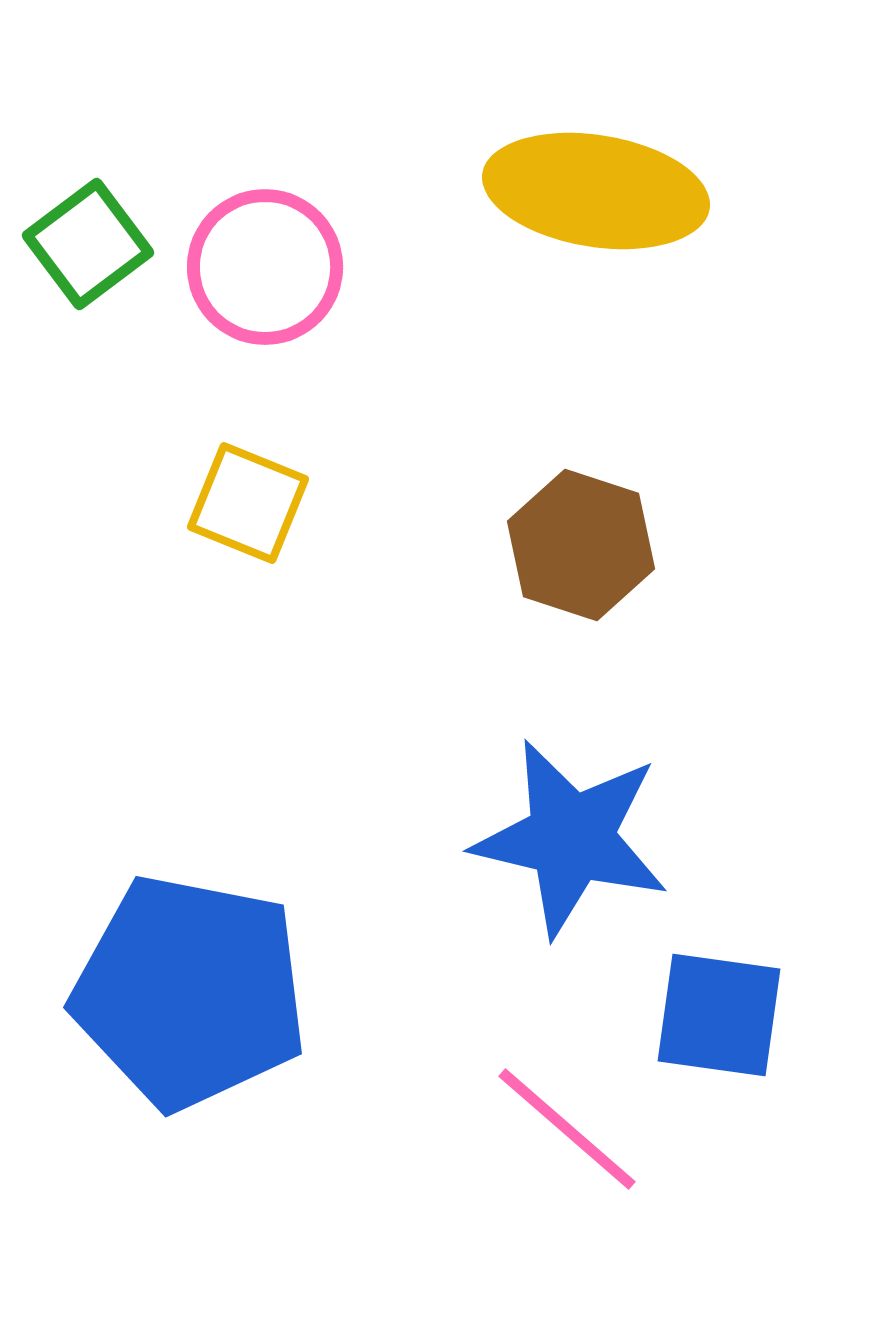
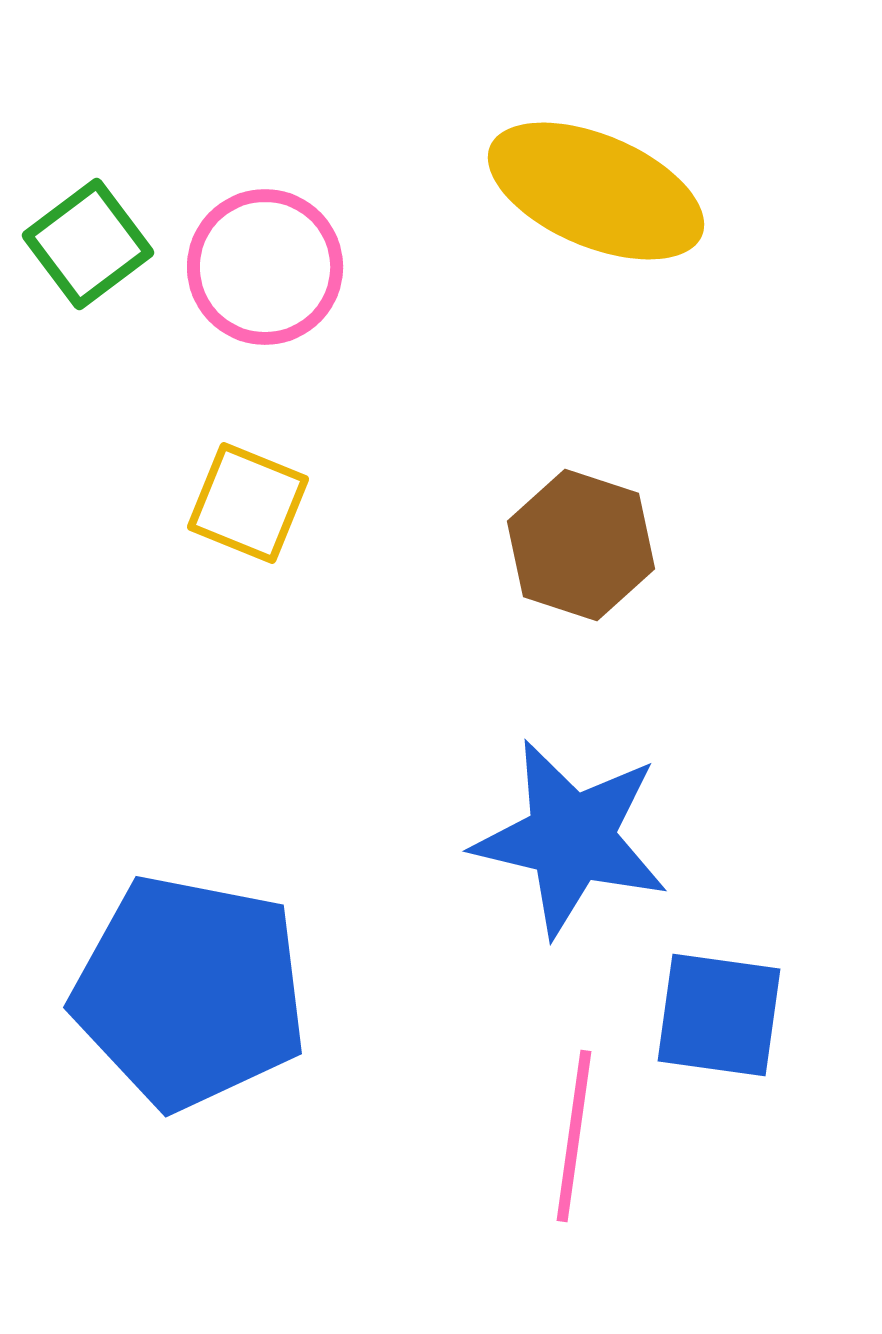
yellow ellipse: rotated 14 degrees clockwise
pink line: moved 7 px right, 7 px down; rotated 57 degrees clockwise
